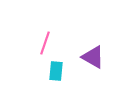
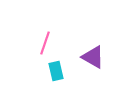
cyan rectangle: rotated 18 degrees counterclockwise
